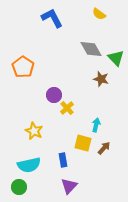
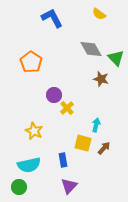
orange pentagon: moved 8 px right, 5 px up
